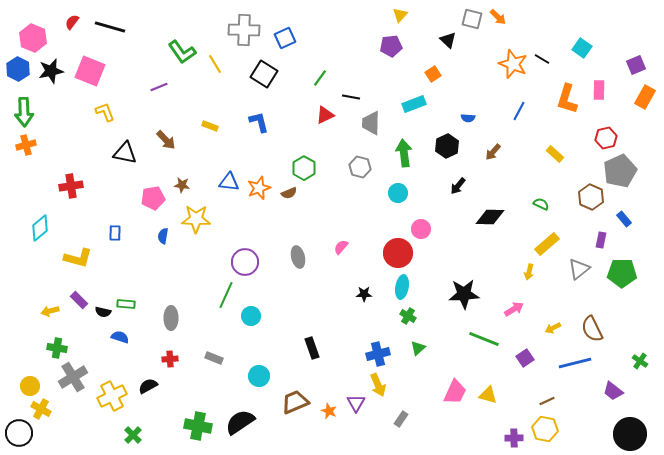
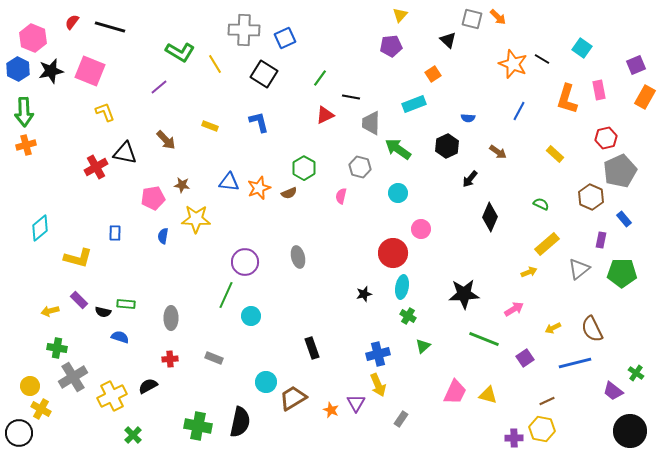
green L-shape at (182, 52): moved 2 px left; rotated 24 degrees counterclockwise
purple line at (159, 87): rotated 18 degrees counterclockwise
pink rectangle at (599, 90): rotated 12 degrees counterclockwise
brown arrow at (493, 152): moved 5 px right; rotated 96 degrees counterclockwise
green arrow at (404, 153): moved 6 px left, 4 px up; rotated 48 degrees counterclockwise
red cross at (71, 186): moved 25 px right, 19 px up; rotated 20 degrees counterclockwise
black arrow at (458, 186): moved 12 px right, 7 px up
black diamond at (490, 217): rotated 68 degrees counterclockwise
pink semicircle at (341, 247): moved 51 px up; rotated 28 degrees counterclockwise
red circle at (398, 253): moved 5 px left
yellow arrow at (529, 272): rotated 126 degrees counterclockwise
black star at (364, 294): rotated 14 degrees counterclockwise
green triangle at (418, 348): moved 5 px right, 2 px up
green cross at (640, 361): moved 4 px left, 12 px down
cyan circle at (259, 376): moved 7 px right, 6 px down
brown trapezoid at (295, 402): moved 2 px left, 4 px up; rotated 8 degrees counterclockwise
orange star at (329, 411): moved 2 px right, 1 px up
black semicircle at (240, 422): rotated 136 degrees clockwise
yellow hexagon at (545, 429): moved 3 px left
black circle at (630, 434): moved 3 px up
